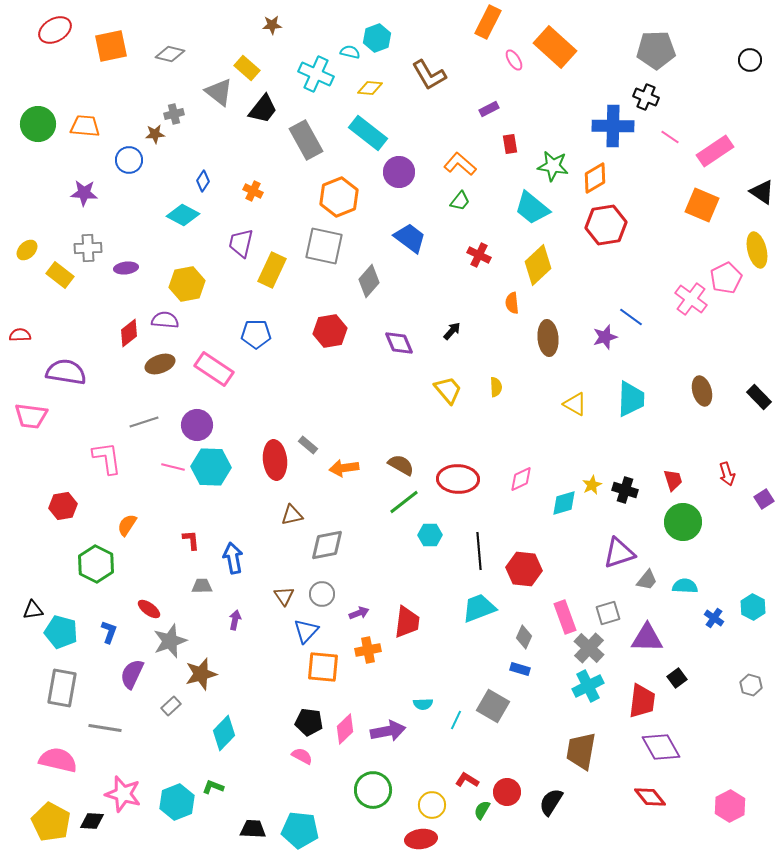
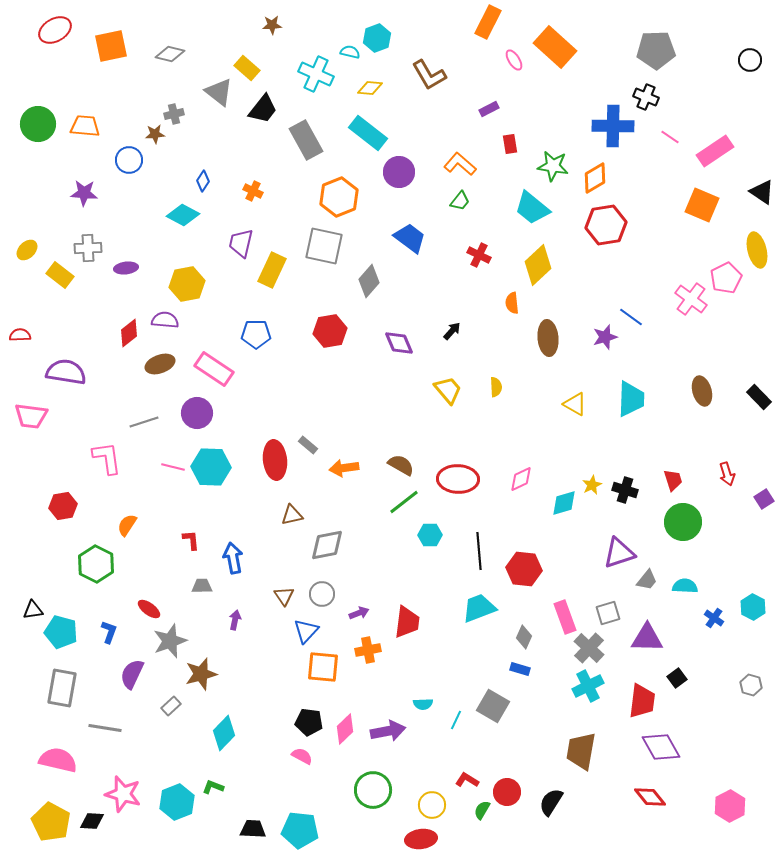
purple circle at (197, 425): moved 12 px up
